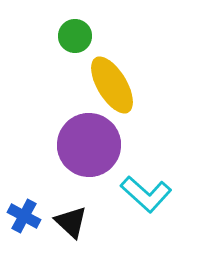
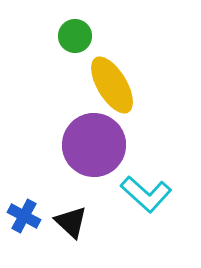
purple circle: moved 5 px right
